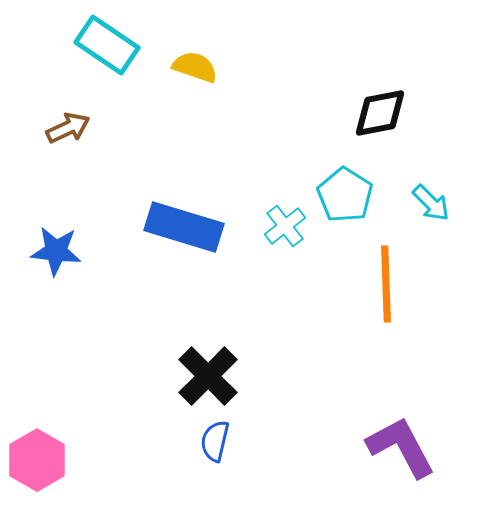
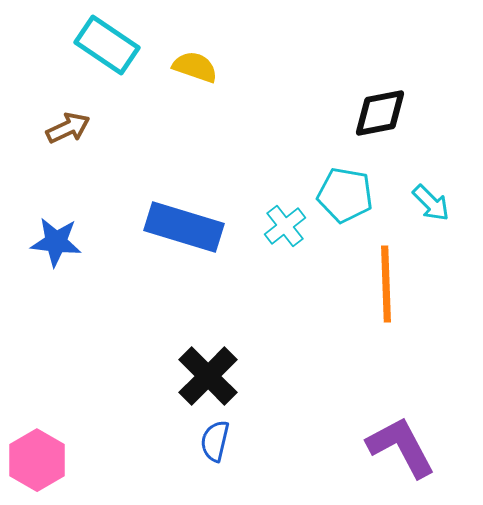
cyan pentagon: rotated 22 degrees counterclockwise
blue star: moved 9 px up
